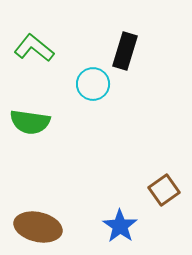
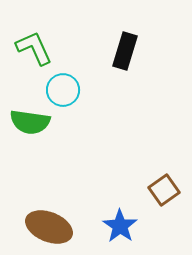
green L-shape: rotated 27 degrees clockwise
cyan circle: moved 30 px left, 6 px down
brown ellipse: moved 11 px right; rotated 9 degrees clockwise
